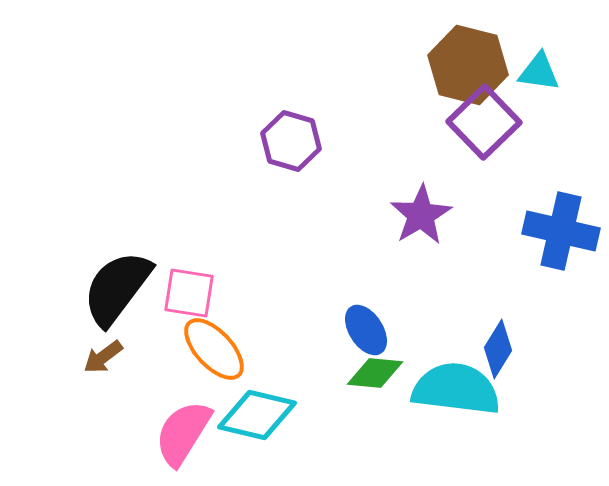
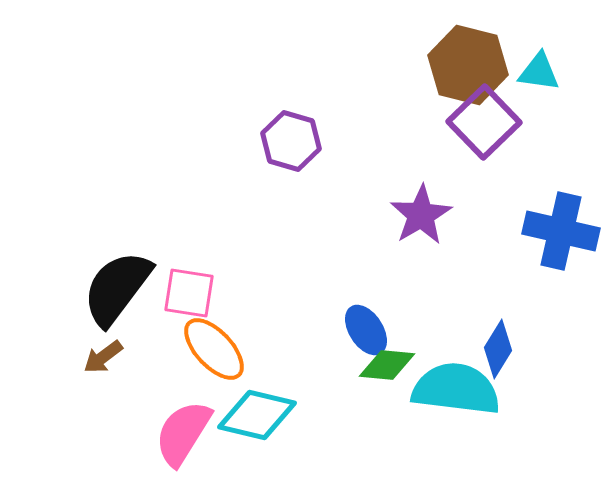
green diamond: moved 12 px right, 8 px up
